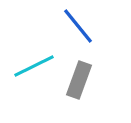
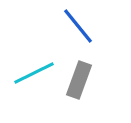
cyan line: moved 7 px down
